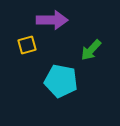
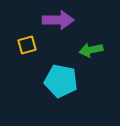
purple arrow: moved 6 px right
green arrow: rotated 35 degrees clockwise
